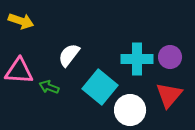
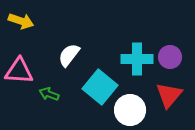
green arrow: moved 7 px down
